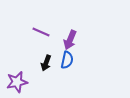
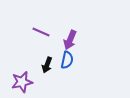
black arrow: moved 1 px right, 2 px down
purple star: moved 5 px right
